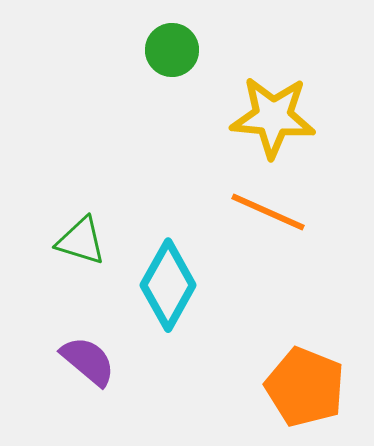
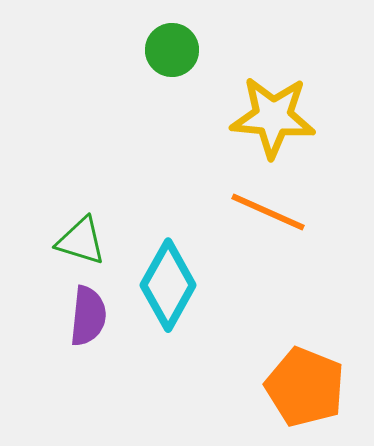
purple semicircle: moved 45 px up; rotated 56 degrees clockwise
